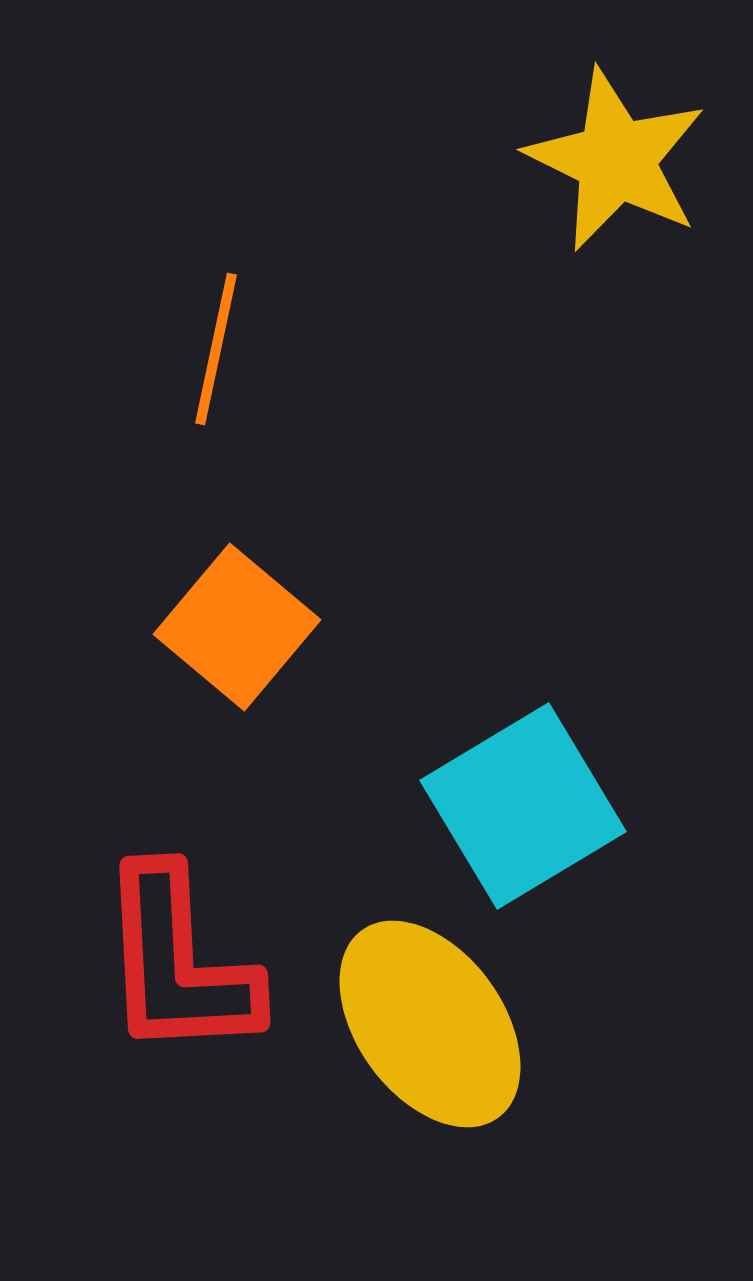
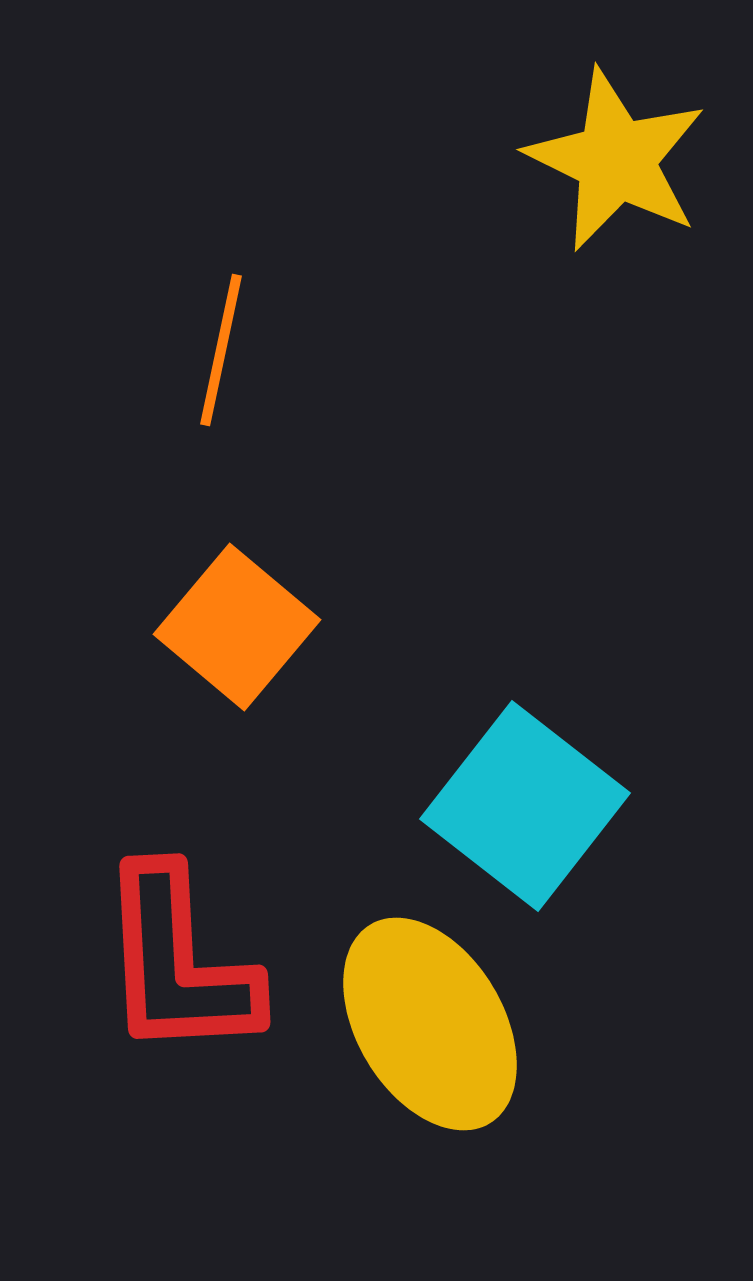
orange line: moved 5 px right, 1 px down
cyan square: moved 2 px right; rotated 21 degrees counterclockwise
yellow ellipse: rotated 5 degrees clockwise
